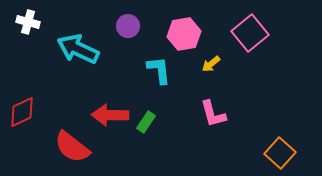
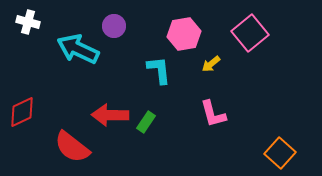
purple circle: moved 14 px left
